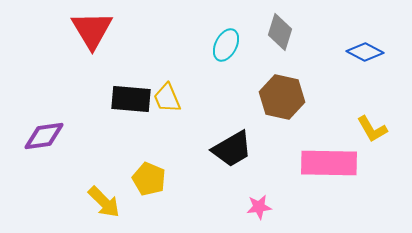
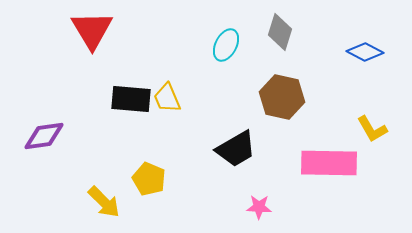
black trapezoid: moved 4 px right
pink star: rotated 10 degrees clockwise
